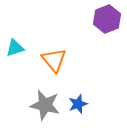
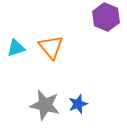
purple hexagon: moved 1 px left, 2 px up; rotated 16 degrees counterclockwise
cyan triangle: moved 1 px right
orange triangle: moved 3 px left, 13 px up
